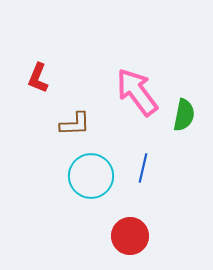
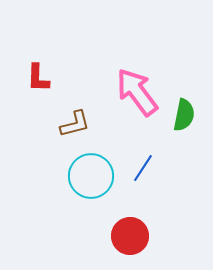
red L-shape: rotated 20 degrees counterclockwise
brown L-shape: rotated 12 degrees counterclockwise
blue line: rotated 20 degrees clockwise
